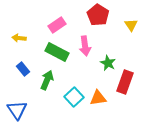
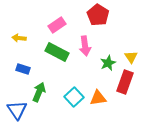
yellow triangle: moved 32 px down
green star: rotated 21 degrees clockwise
blue rectangle: rotated 32 degrees counterclockwise
green arrow: moved 8 px left, 12 px down
